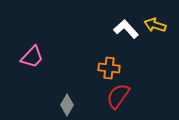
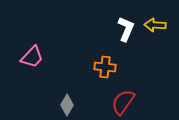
yellow arrow: rotated 15 degrees counterclockwise
white L-shape: rotated 65 degrees clockwise
orange cross: moved 4 px left, 1 px up
red semicircle: moved 5 px right, 6 px down
